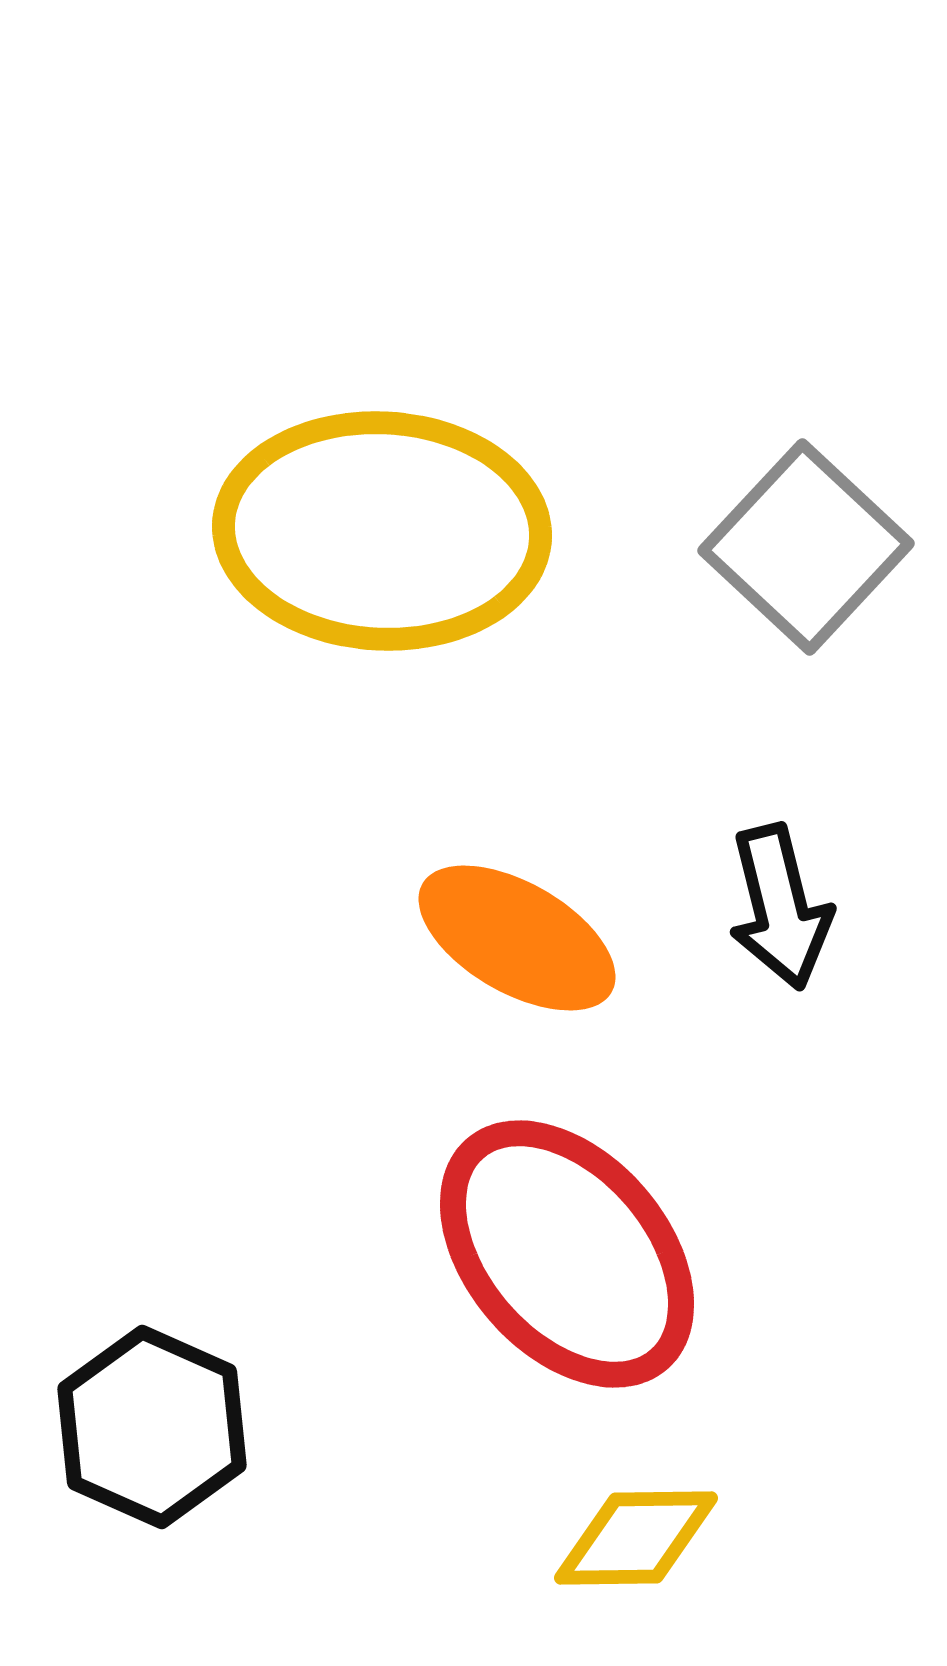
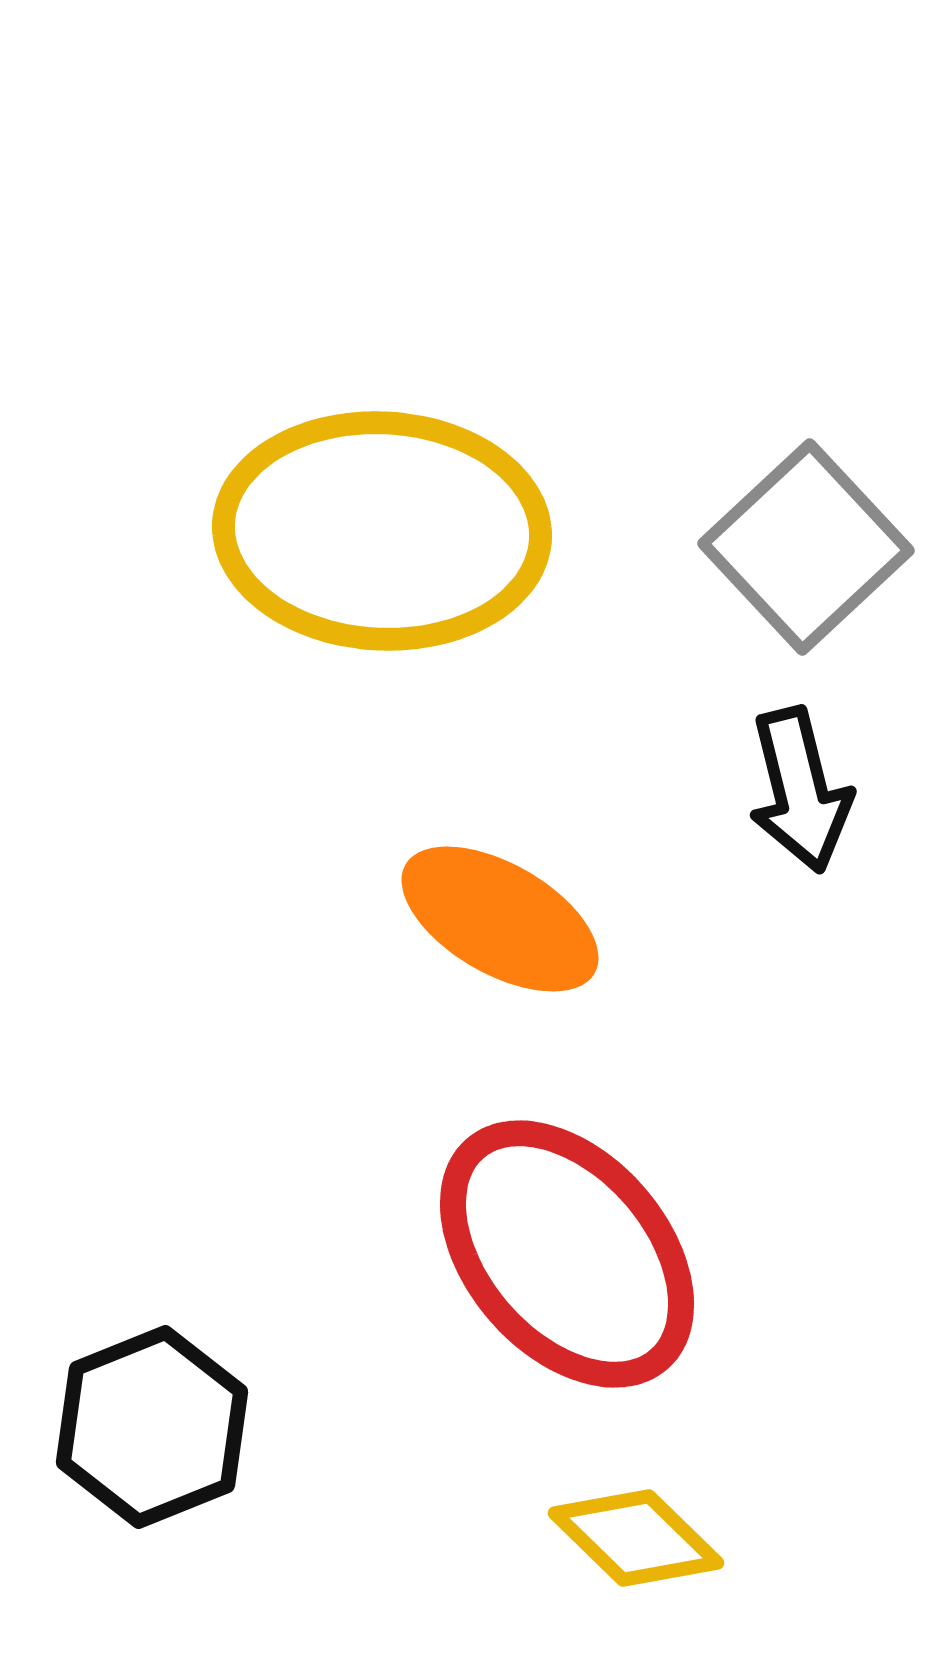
gray square: rotated 4 degrees clockwise
black arrow: moved 20 px right, 117 px up
orange ellipse: moved 17 px left, 19 px up
black hexagon: rotated 14 degrees clockwise
yellow diamond: rotated 45 degrees clockwise
